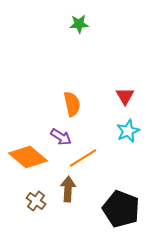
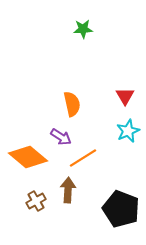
green star: moved 4 px right, 5 px down
brown arrow: moved 1 px down
brown cross: rotated 24 degrees clockwise
